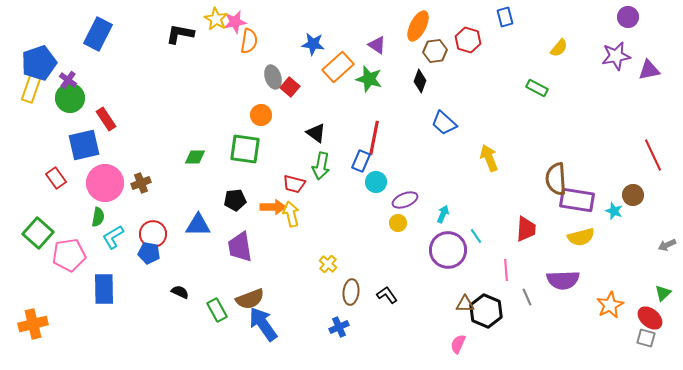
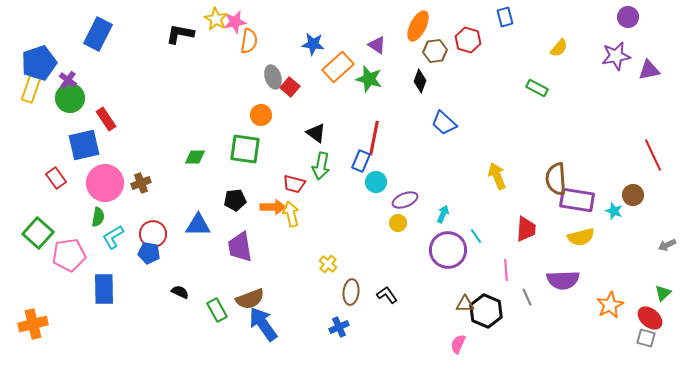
yellow arrow at (489, 158): moved 8 px right, 18 px down
